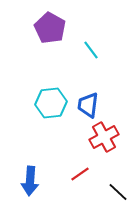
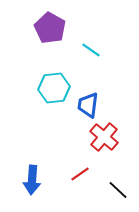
cyan line: rotated 18 degrees counterclockwise
cyan hexagon: moved 3 px right, 15 px up
red cross: rotated 20 degrees counterclockwise
blue arrow: moved 2 px right, 1 px up
black line: moved 2 px up
